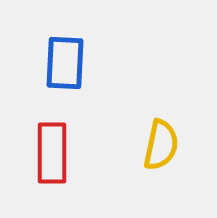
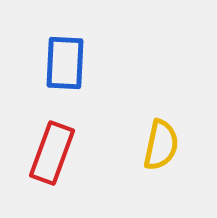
red rectangle: rotated 20 degrees clockwise
